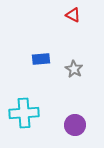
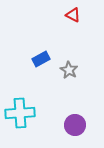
blue rectangle: rotated 24 degrees counterclockwise
gray star: moved 5 px left, 1 px down
cyan cross: moved 4 px left
